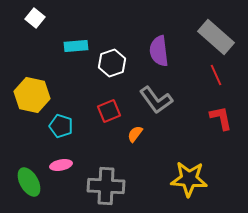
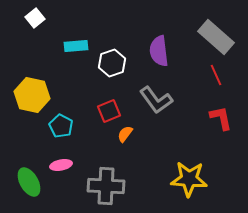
white square: rotated 12 degrees clockwise
cyan pentagon: rotated 10 degrees clockwise
orange semicircle: moved 10 px left
